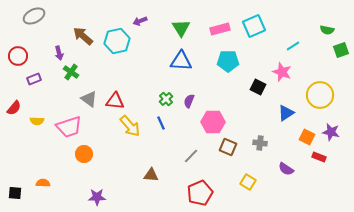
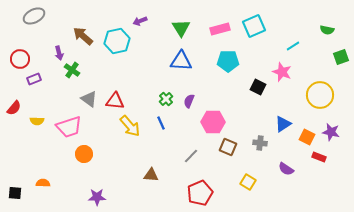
green square at (341, 50): moved 7 px down
red circle at (18, 56): moved 2 px right, 3 px down
green cross at (71, 72): moved 1 px right, 2 px up
blue triangle at (286, 113): moved 3 px left, 11 px down
